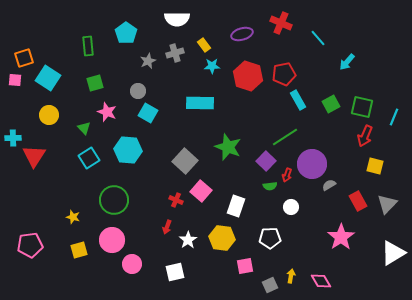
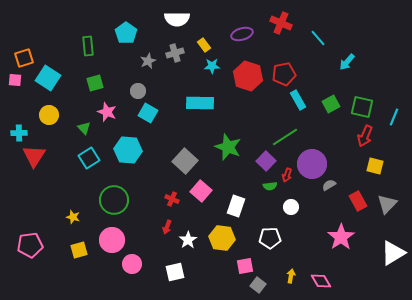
cyan cross at (13, 138): moved 6 px right, 5 px up
red cross at (176, 200): moved 4 px left, 1 px up
gray square at (270, 285): moved 12 px left; rotated 28 degrees counterclockwise
